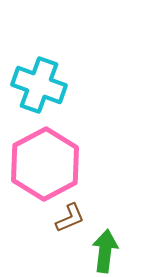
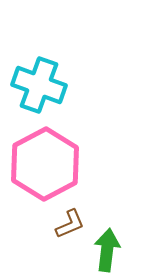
brown L-shape: moved 6 px down
green arrow: moved 2 px right, 1 px up
